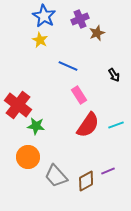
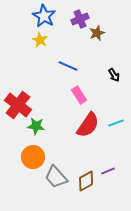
cyan line: moved 2 px up
orange circle: moved 5 px right
gray trapezoid: moved 1 px down
